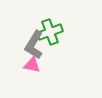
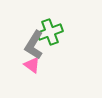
pink triangle: rotated 24 degrees clockwise
